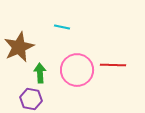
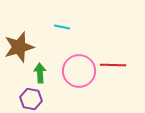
brown star: rotated 8 degrees clockwise
pink circle: moved 2 px right, 1 px down
